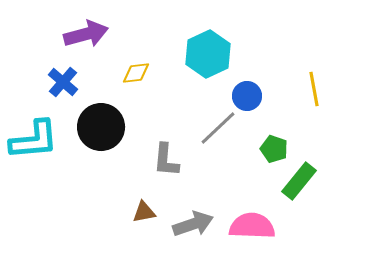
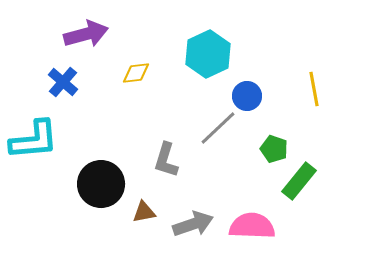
black circle: moved 57 px down
gray L-shape: rotated 12 degrees clockwise
